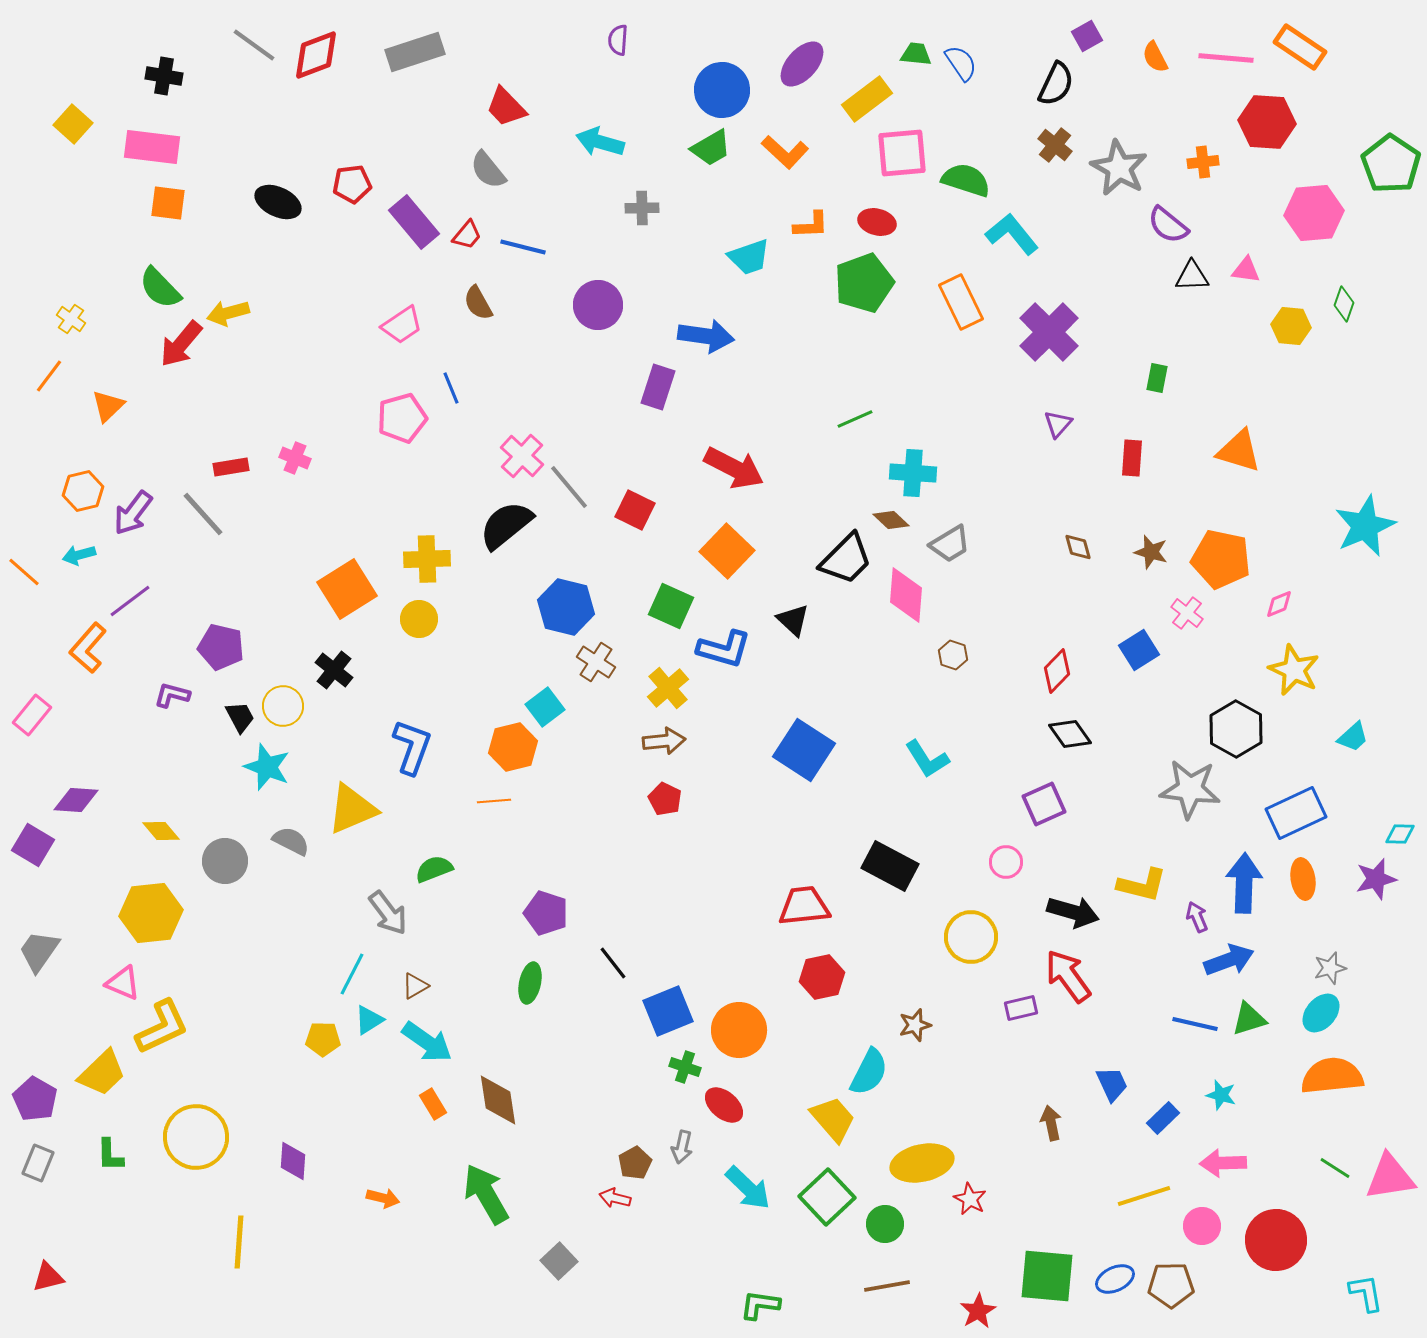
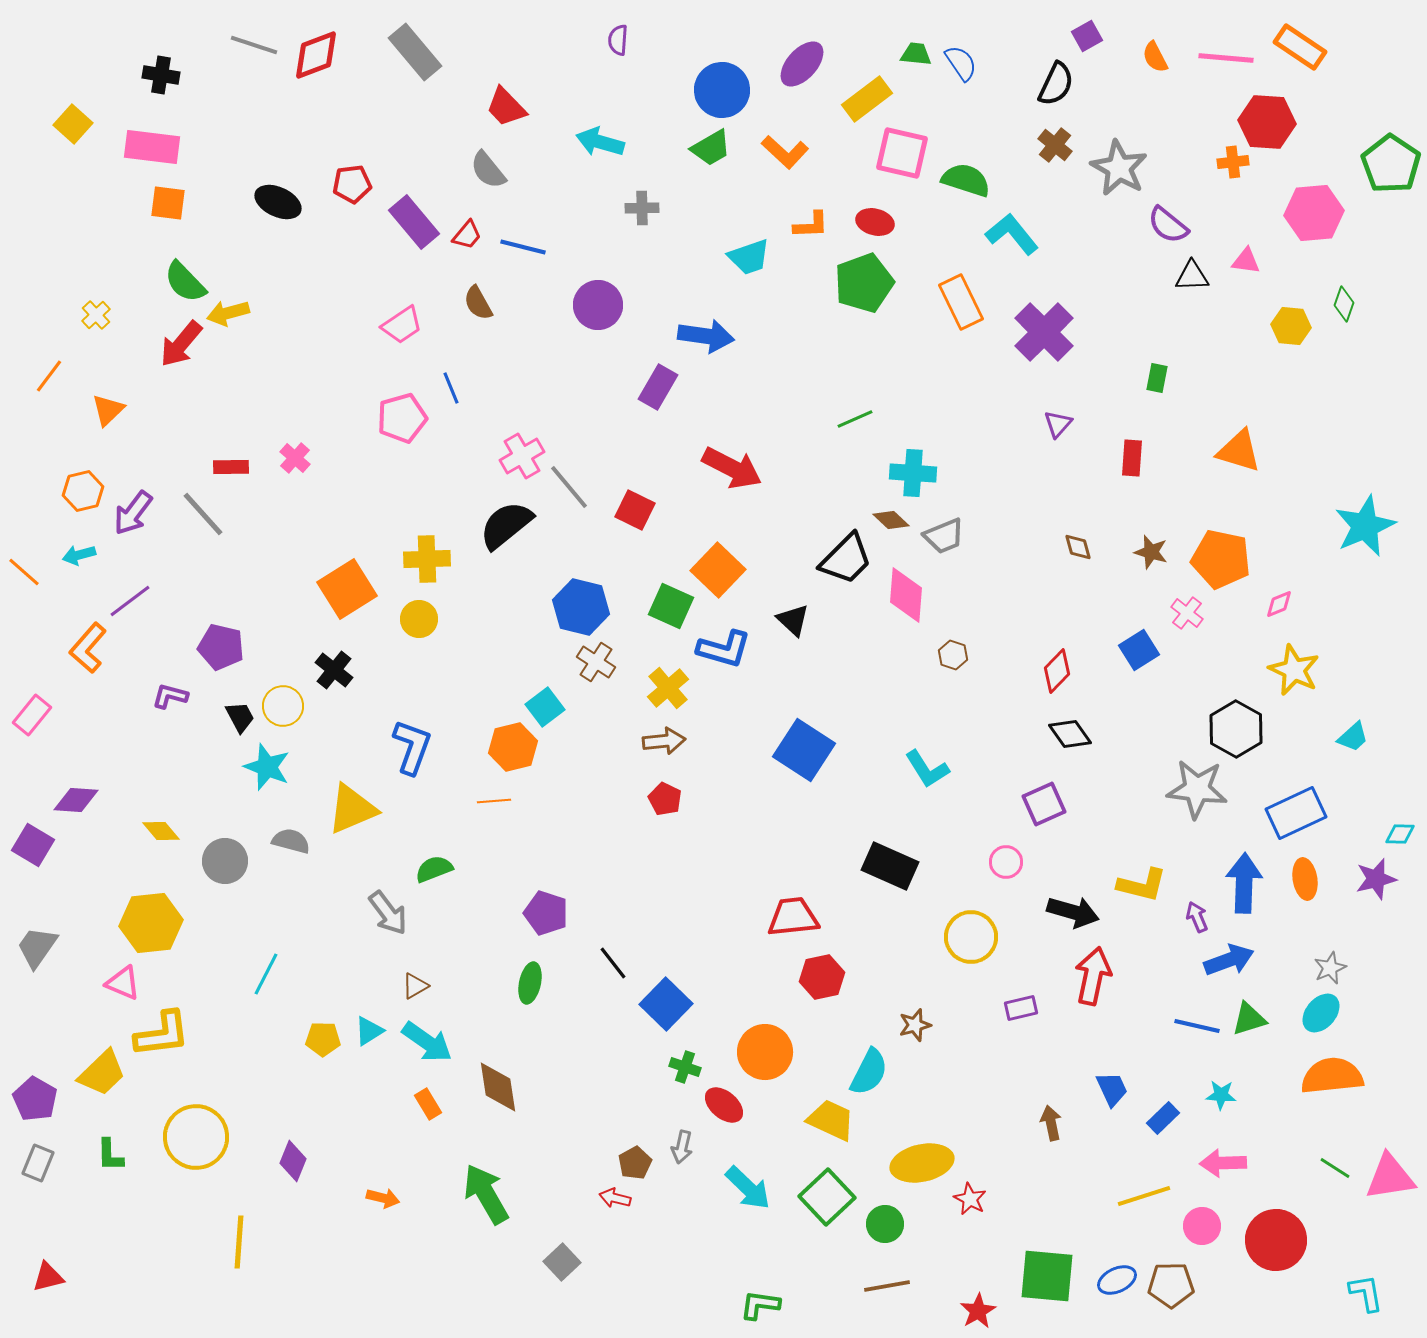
gray line at (254, 45): rotated 18 degrees counterclockwise
gray rectangle at (415, 52): rotated 68 degrees clockwise
black cross at (164, 76): moved 3 px left, 1 px up
pink square at (902, 153): rotated 18 degrees clockwise
orange cross at (1203, 162): moved 30 px right
red ellipse at (877, 222): moved 2 px left
pink triangle at (1246, 270): moved 9 px up
green semicircle at (160, 288): moved 25 px right, 6 px up
yellow cross at (71, 319): moved 25 px right, 4 px up; rotated 12 degrees clockwise
purple cross at (1049, 332): moved 5 px left
purple rectangle at (658, 387): rotated 12 degrees clockwise
orange triangle at (108, 406): moved 4 px down
pink cross at (522, 456): rotated 18 degrees clockwise
pink cross at (295, 458): rotated 20 degrees clockwise
red rectangle at (231, 467): rotated 8 degrees clockwise
red arrow at (734, 468): moved 2 px left
gray trapezoid at (950, 544): moved 6 px left, 8 px up; rotated 9 degrees clockwise
orange square at (727, 551): moved 9 px left, 19 px down
blue hexagon at (566, 607): moved 15 px right
purple L-shape at (172, 695): moved 2 px left, 1 px down
cyan L-shape at (927, 759): moved 10 px down
gray star at (1190, 789): moved 7 px right
gray semicircle at (291, 841): rotated 12 degrees counterclockwise
black rectangle at (890, 866): rotated 4 degrees counterclockwise
orange ellipse at (1303, 879): moved 2 px right
red trapezoid at (804, 906): moved 11 px left, 11 px down
yellow hexagon at (151, 913): moved 10 px down
gray trapezoid at (39, 951): moved 2 px left, 4 px up
gray star at (1330, 968): rotated 8 degrees counterclockwise
cyan line at (352, 974): moved 86 px left
red arrow at (1068, 976): moved 25 px right; rotated 48 degrees clockwise
blue square at (668, 1011): moved 2 px left, 7 px up; rotated 24 degrees counterclockwise
cyan triangle at (369, 1020): moved 11 px down
blue line at (1195, 1024): moved 2 px right, 2 px down
yellow L-shape at (162, 1027): moved 7 px down; rotated 18 degrees clockwise
orange circle at (739, 1030): moved 26 px right, 22 px down
blue trapezoid at (1112, 1084): moved 5 px down
cyan star at (1221, 1095): rotated 12 degrees counterclockwise
brown diamond at (498, 1100): moved 13 px up
orange rectangle at (433, 1104): moved 5 px left
yellow trapezoid at (833, 1119): moved 2 px left, 1 px down; rotated 24 degrees counterclockwise
purple diamond at (293, 1161): rotated 18 degrees clockwise
gray square at (559, 1261): moved 3 px right, 1 px down
blue ellipse at (1115, 1279): moved 2 px right, 1 px down
